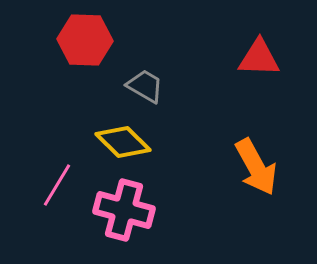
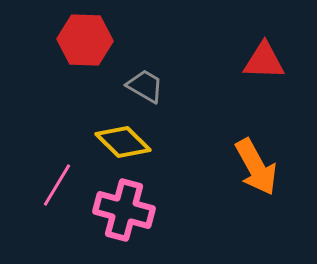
red triangle: moved 5 px right, 3 px down
